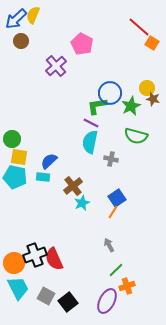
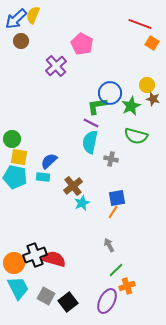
red line: moved 1 px right, 3 px up; rotated 20 degrees counterclockwise
yellow circle: moved 3 px up
blue square: rotated 24 degrees clockwise
red semicircle: rotated 130 degrees clockwise
